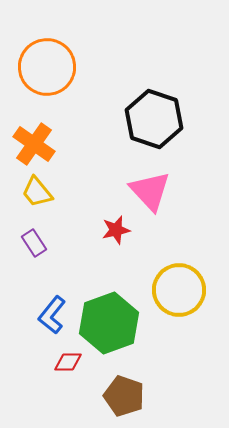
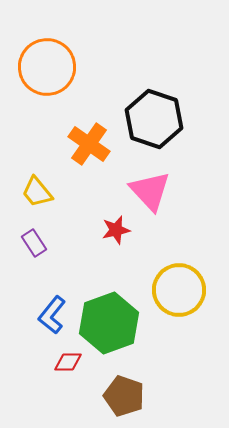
orange cross: moved 55 px right
